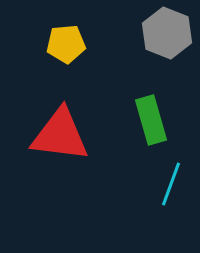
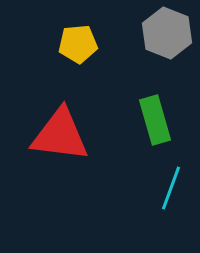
yellow pentagon: moved 12 px right
green rectangle: moved 4 px right
cyan line: moved 4 px down
